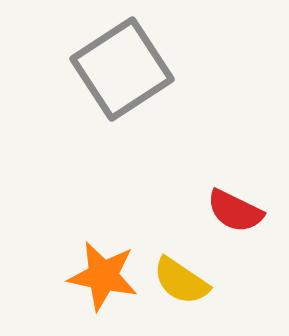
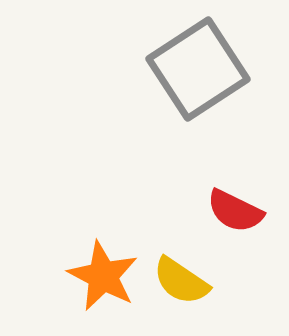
gray square: moved 76 px right
orange star: rotated 16 degrees clockwise
